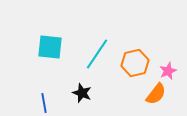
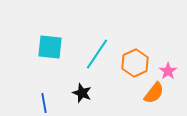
orange hexagon: rotated 12 degrees counterclockwise
pink star: rotated 12 degrees counterclockwise
orange semicircle: moved 2 px left, 1 px up
